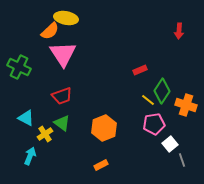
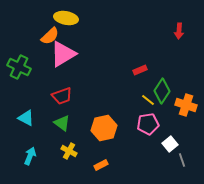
orange semicircle: moved 5 px down
pink triangle: rotated 32 degrees clockwise
pink pentagon: moved 6 px left
orange hexagon: rotated 10 degrees clockwise
yellow cross: moved 24 px right, 17 px down; rotated 28 degrees counterclockwise
